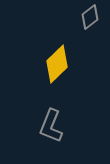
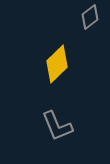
gray L-shape: moved 6 px right; rotated 44 degrees counterclockwise
